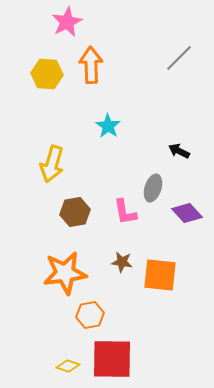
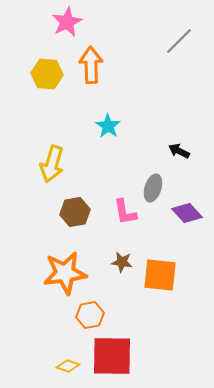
gray line: moved 17 px up
red square: moved 3 px up
